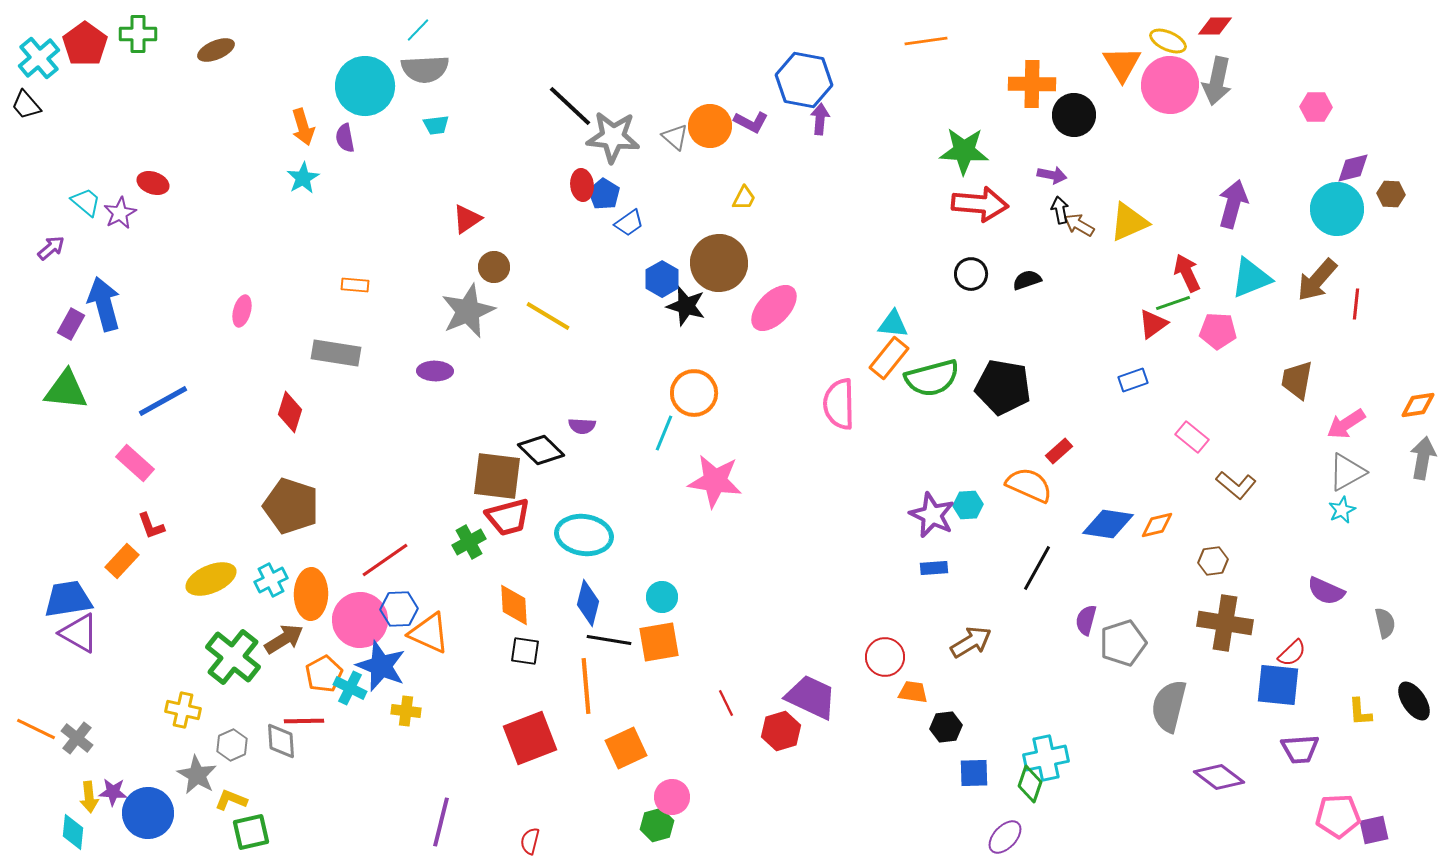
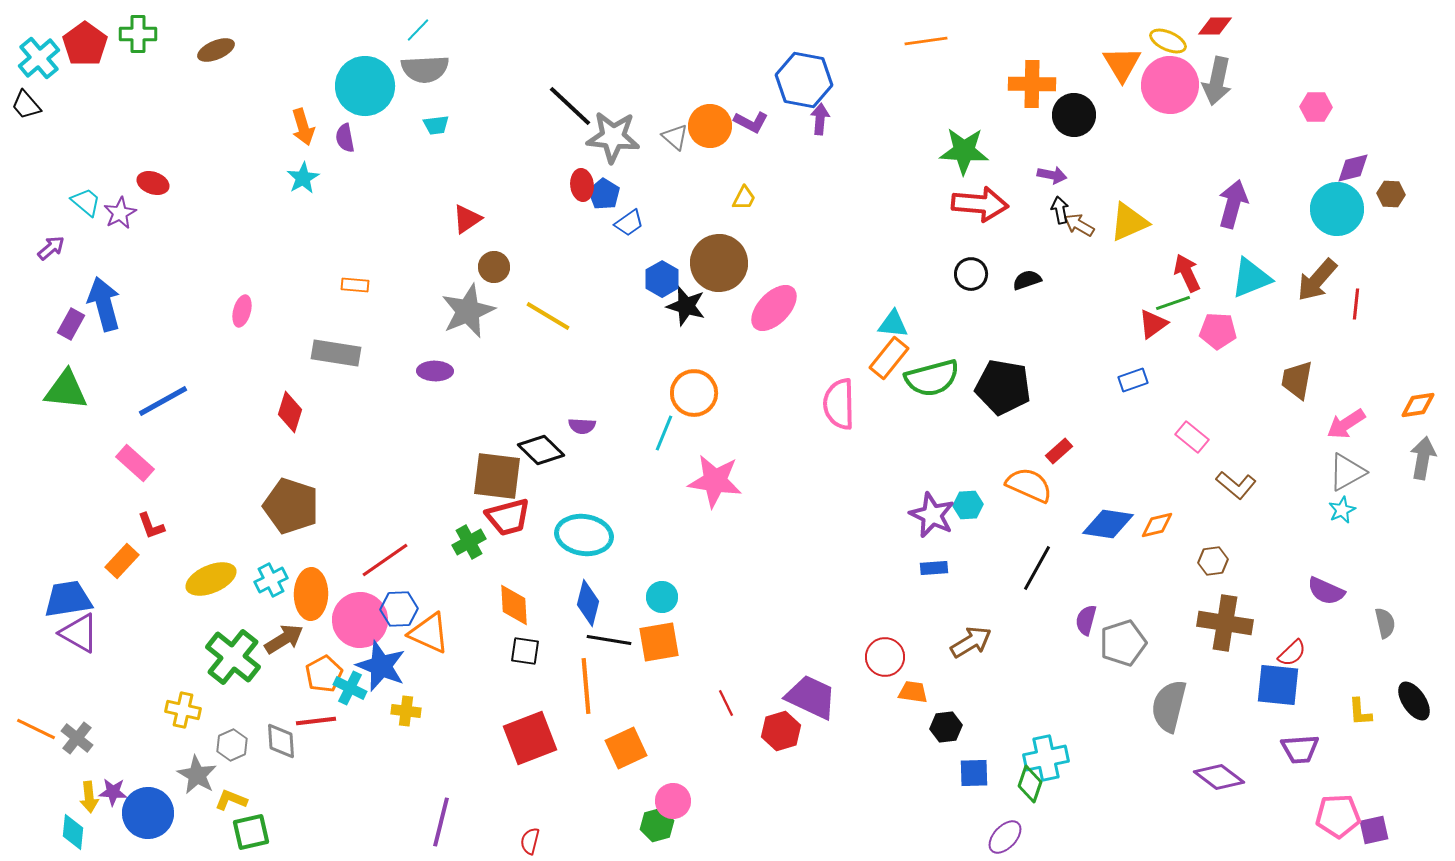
red line at (304, 721): moved 12 px right; rotated 6 degrees counterclockwise
pink circle at (672, 797): moved 1 px right, 4 px down
